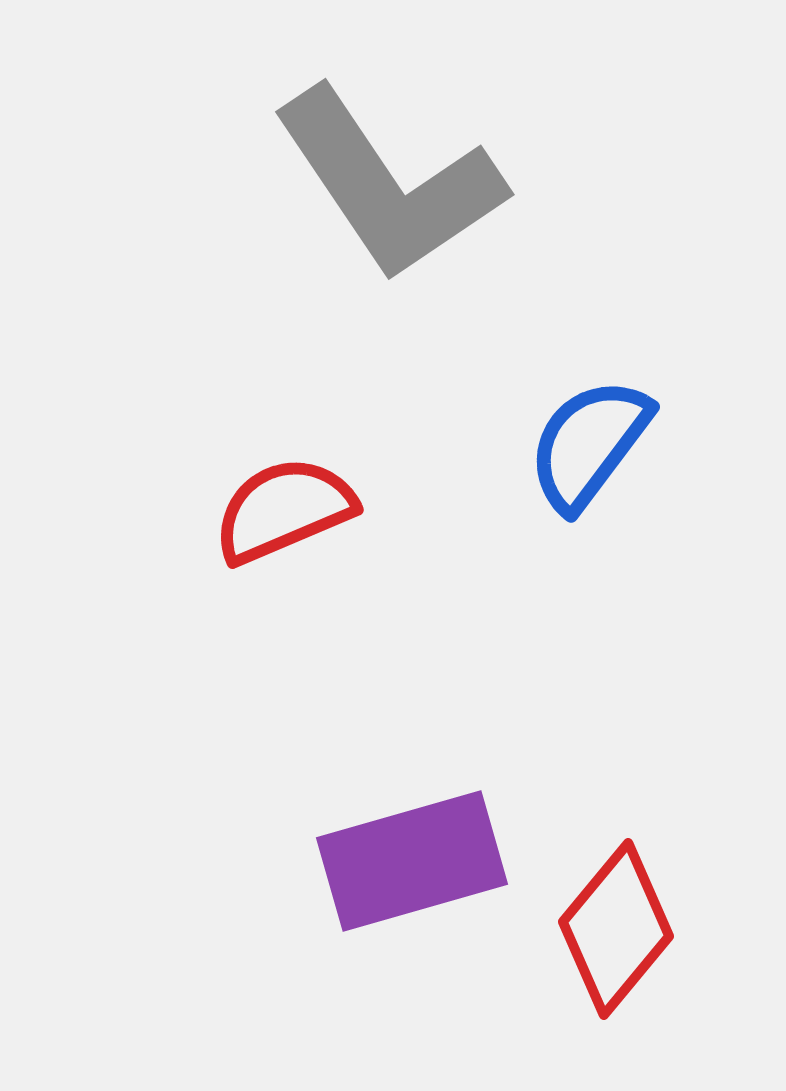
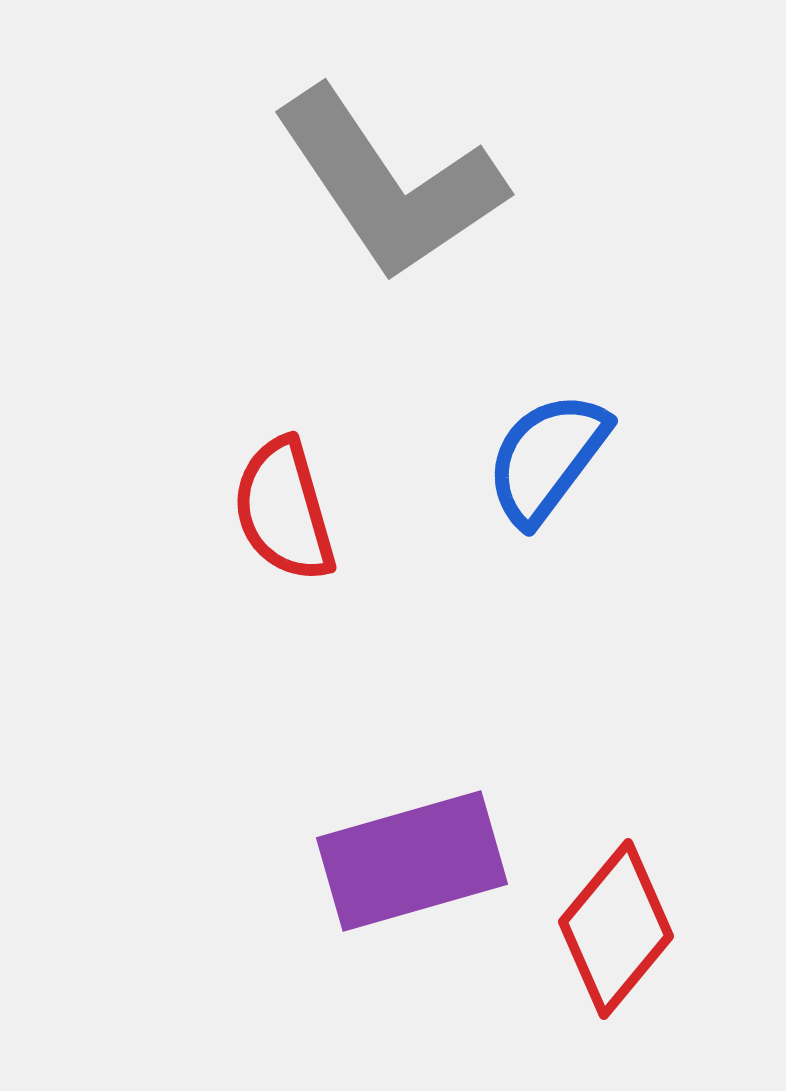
blue semicircle: moved 42 px left, 14 px down
red semicircle: rotated 83 degrees counterclockwise
